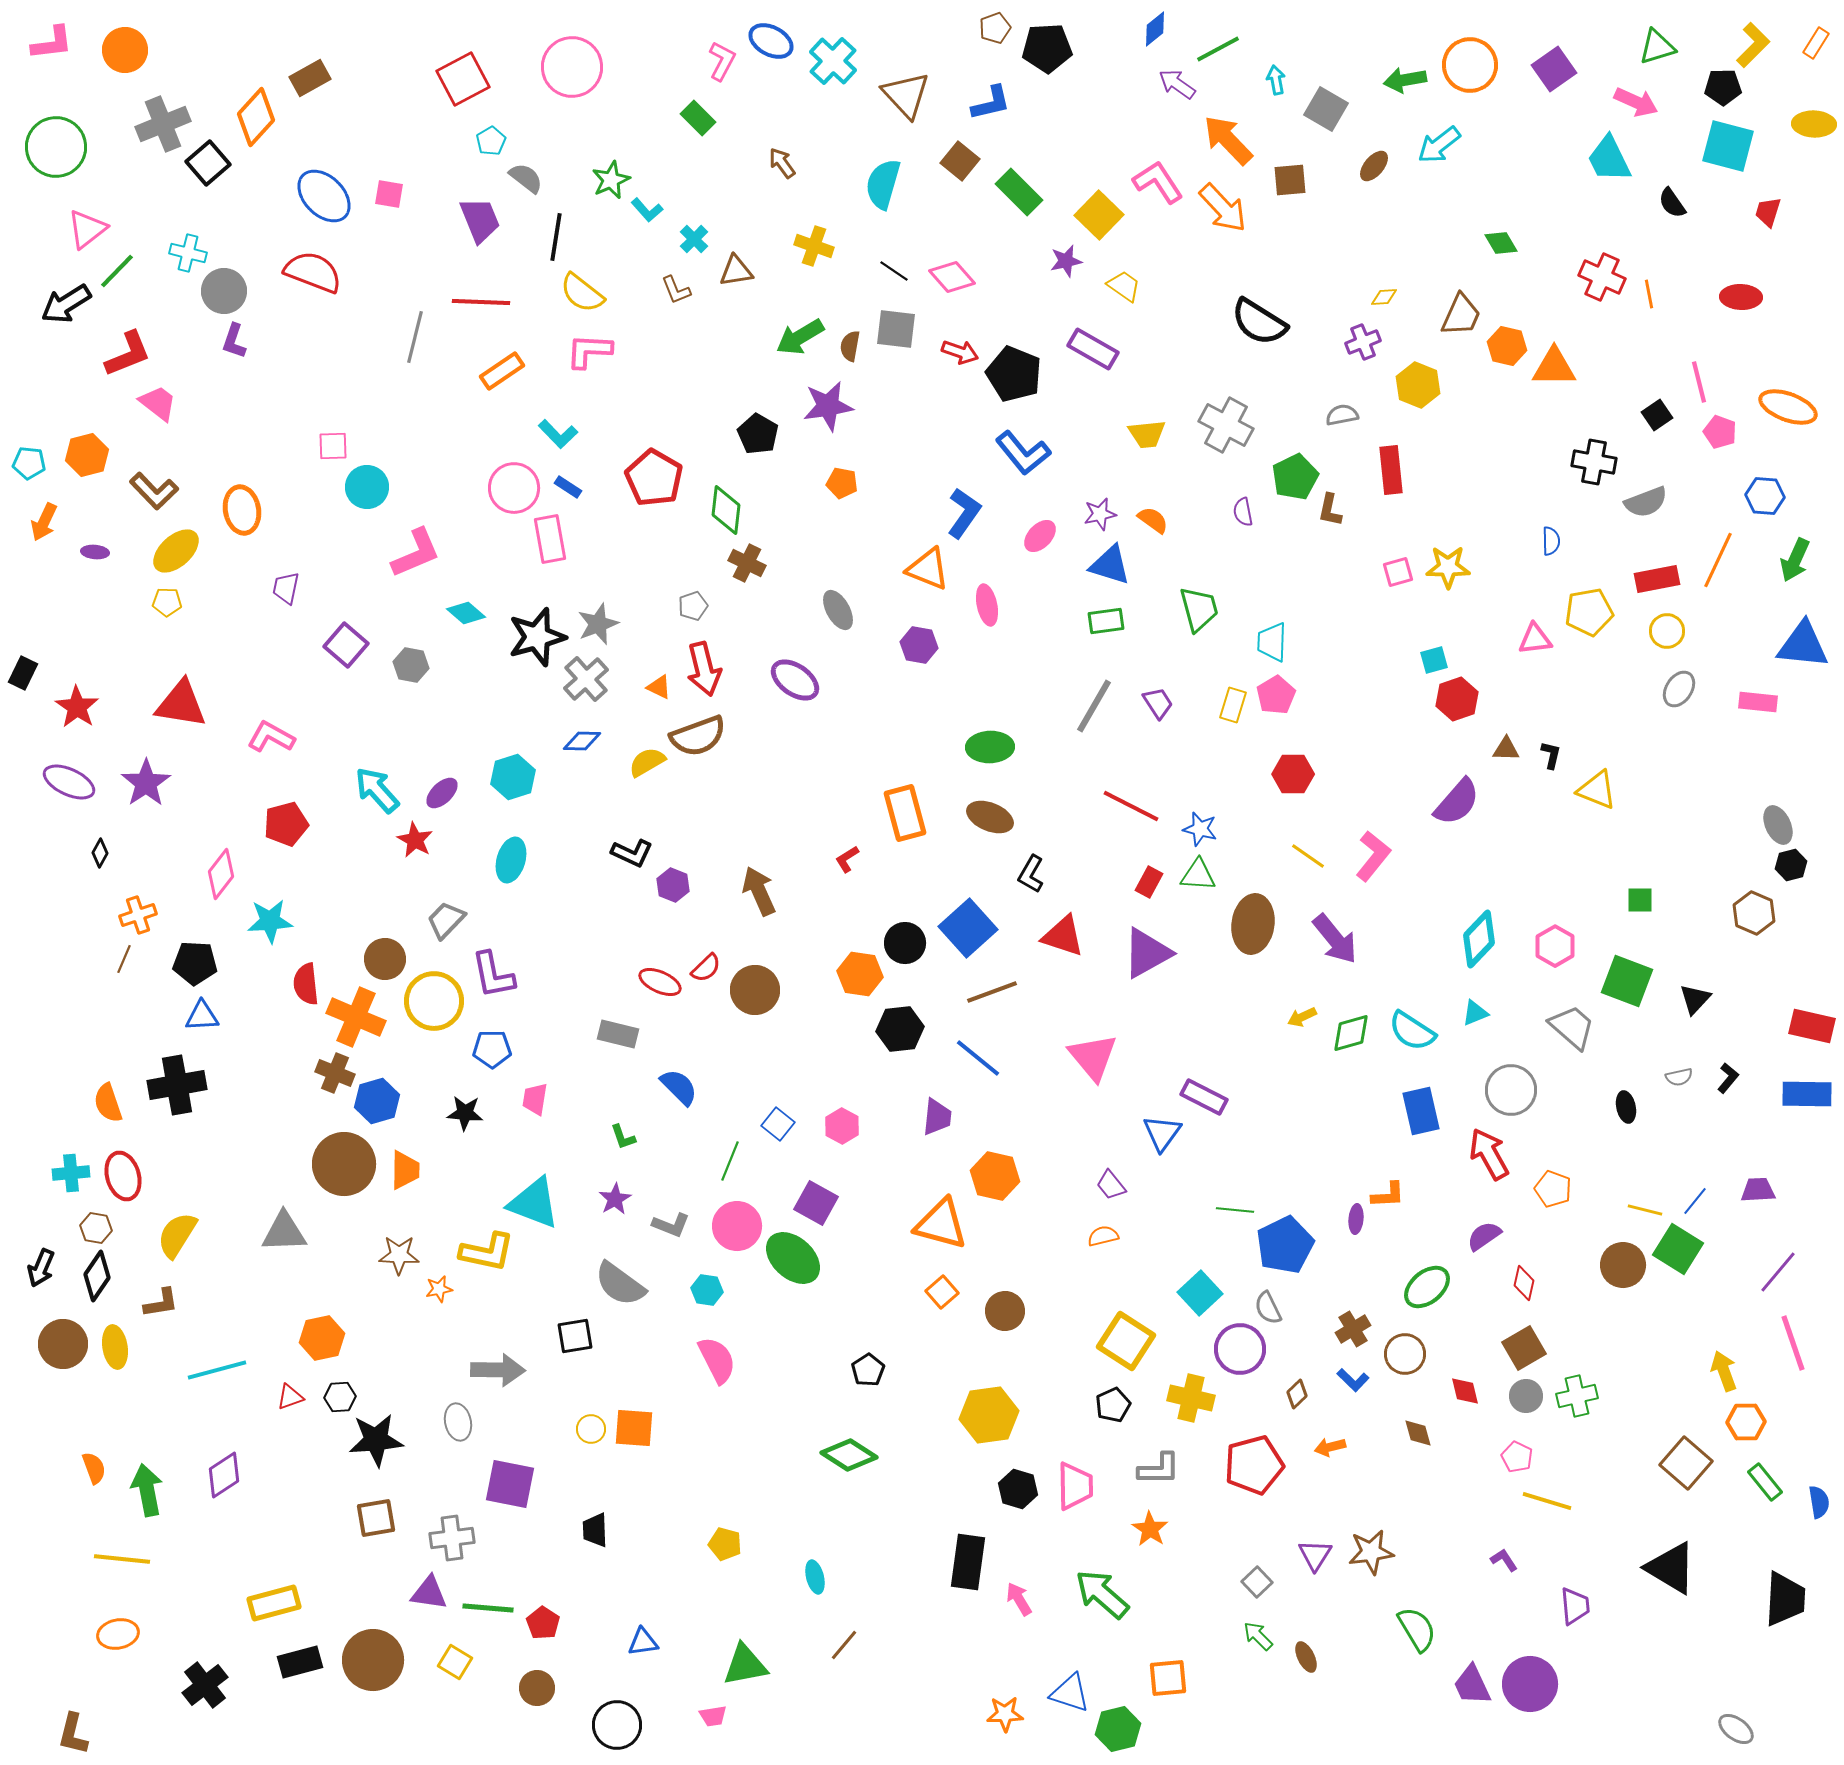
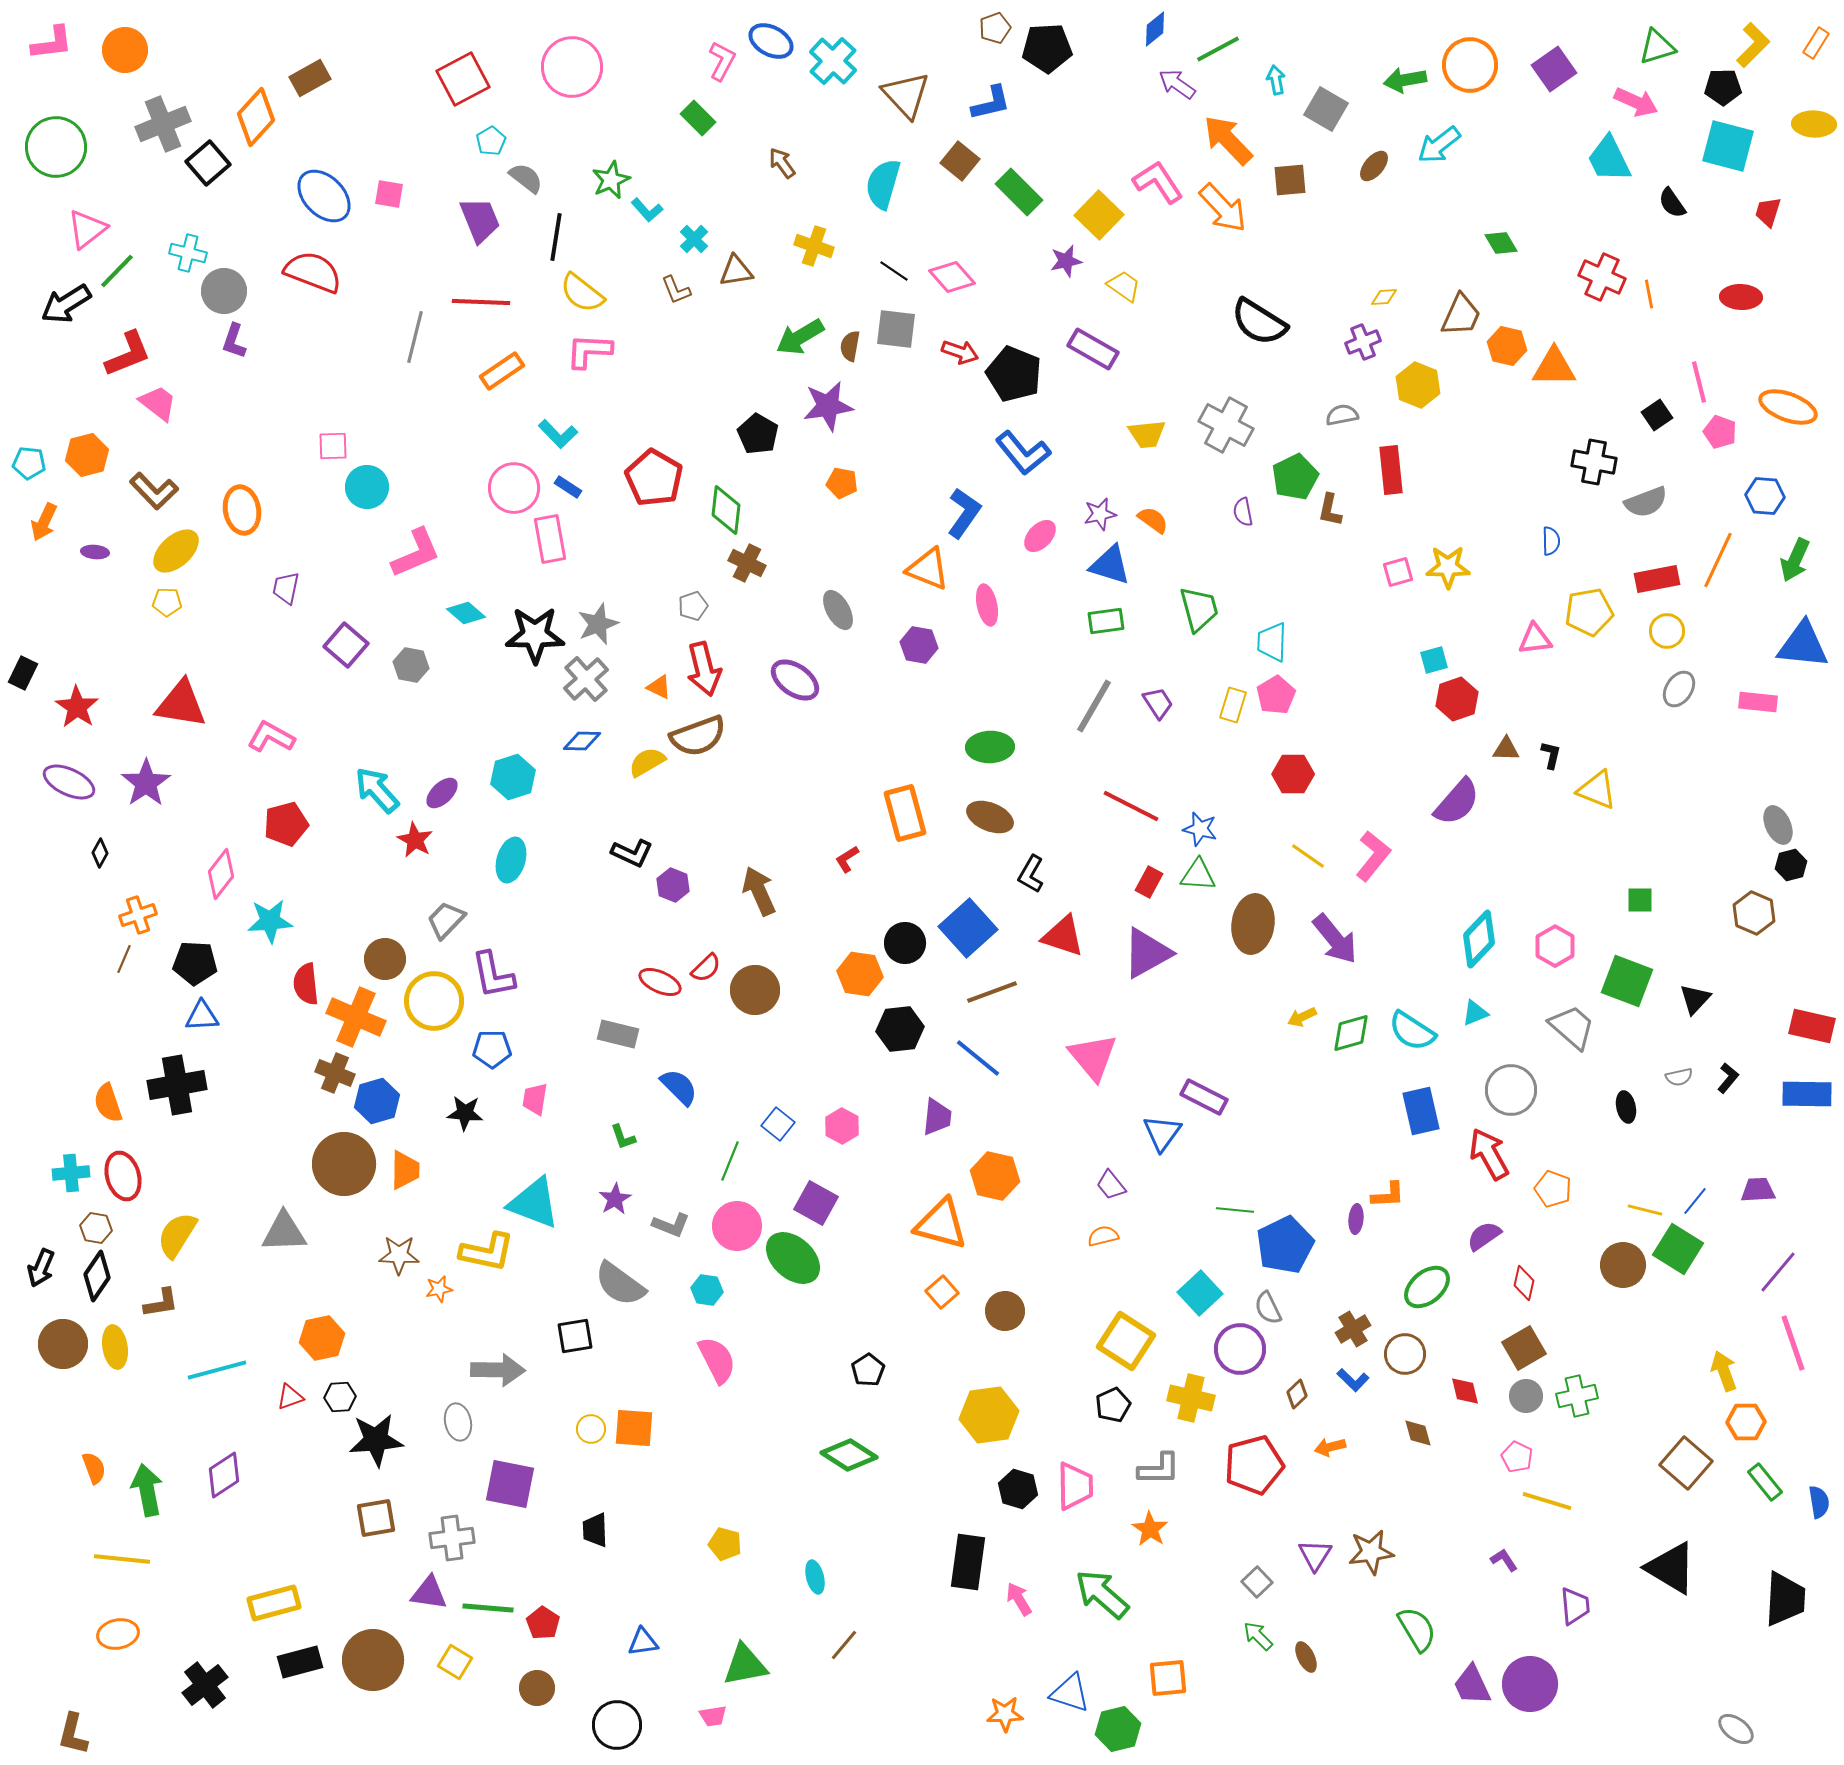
black star at (537, 637): moved 2 px left, 2 px up; rotated 16 degrees clockwise
